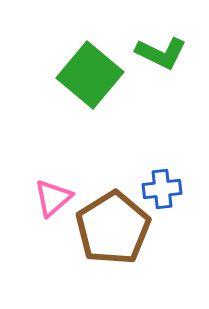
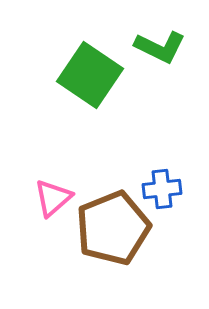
green L-shape: moved 1 px left, 6 px up
green square: rotated 6 degrees counterclockwise
brown pentagon: rotated 10 degrees clockwise
